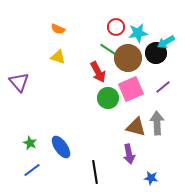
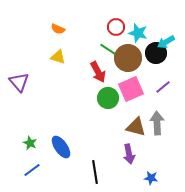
cyan star: rotated 24 degrees clockwise
